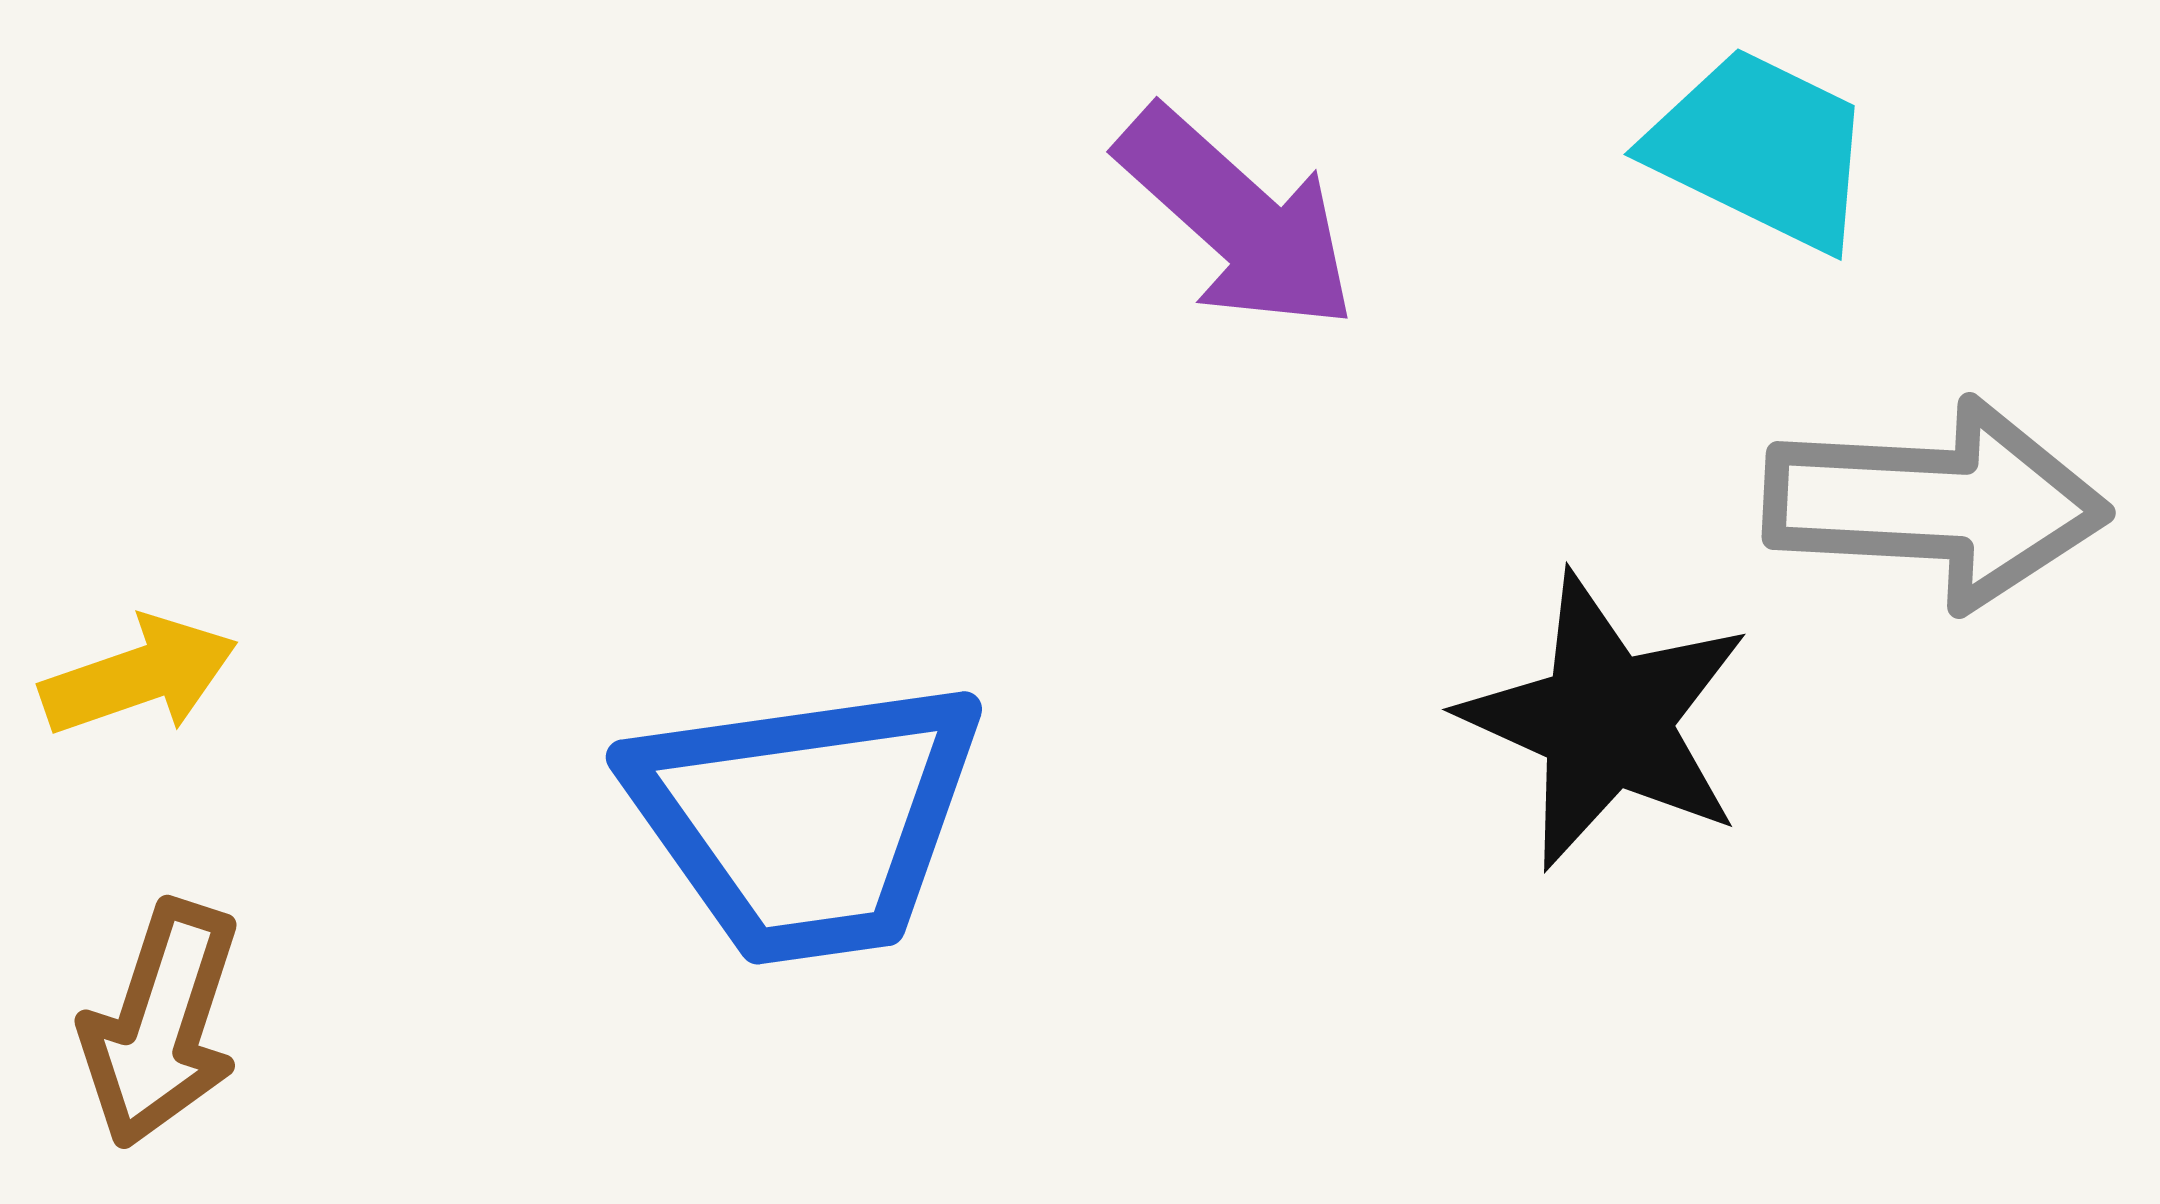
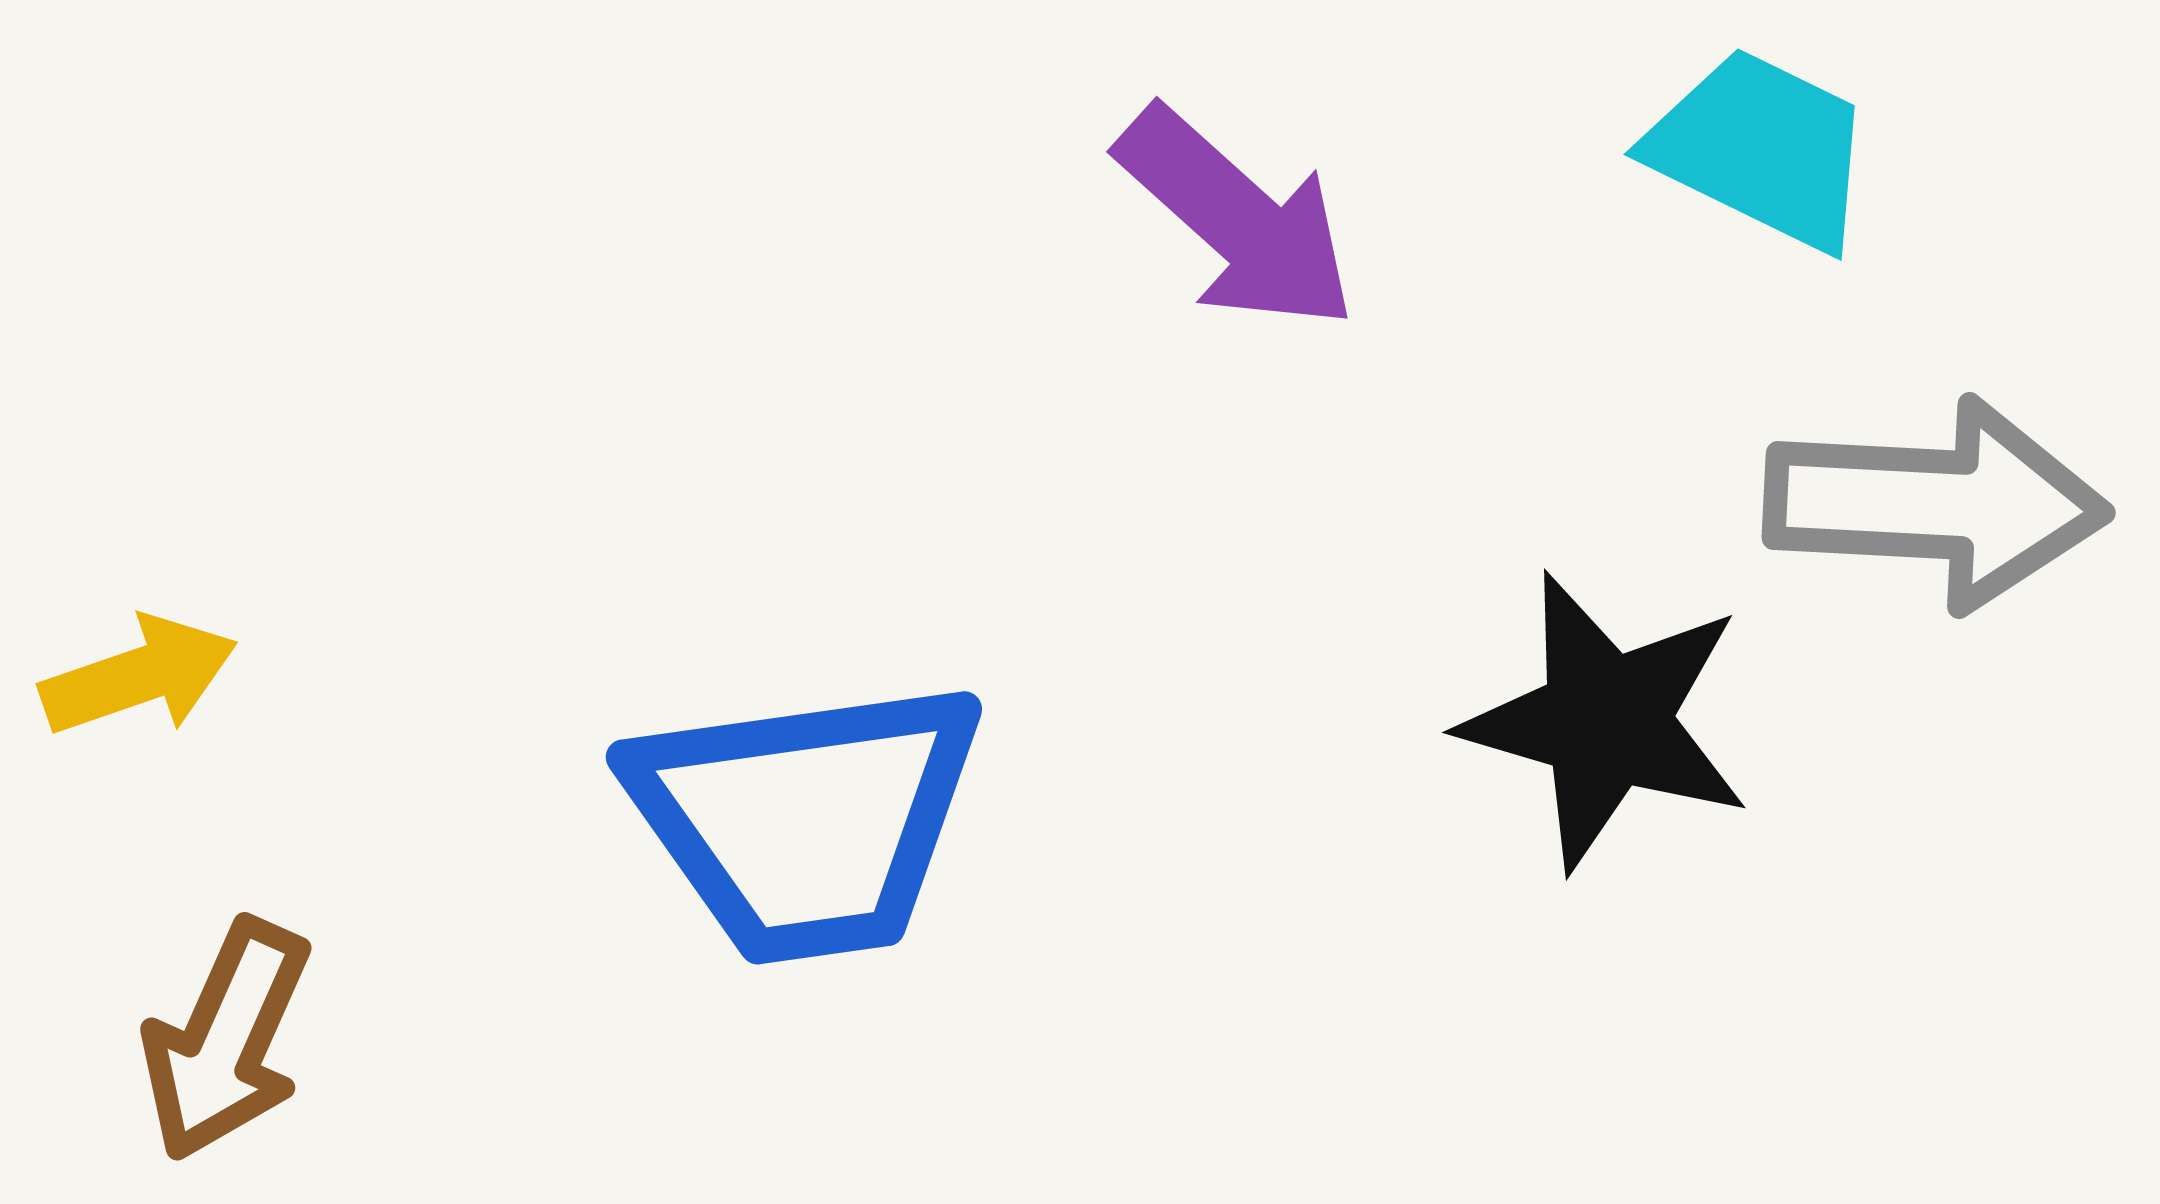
black star: rotated 8 degrees counterclockwise
brown arrow: moved 65 px right, 16 px down; rotated 6 degrees clockwise
